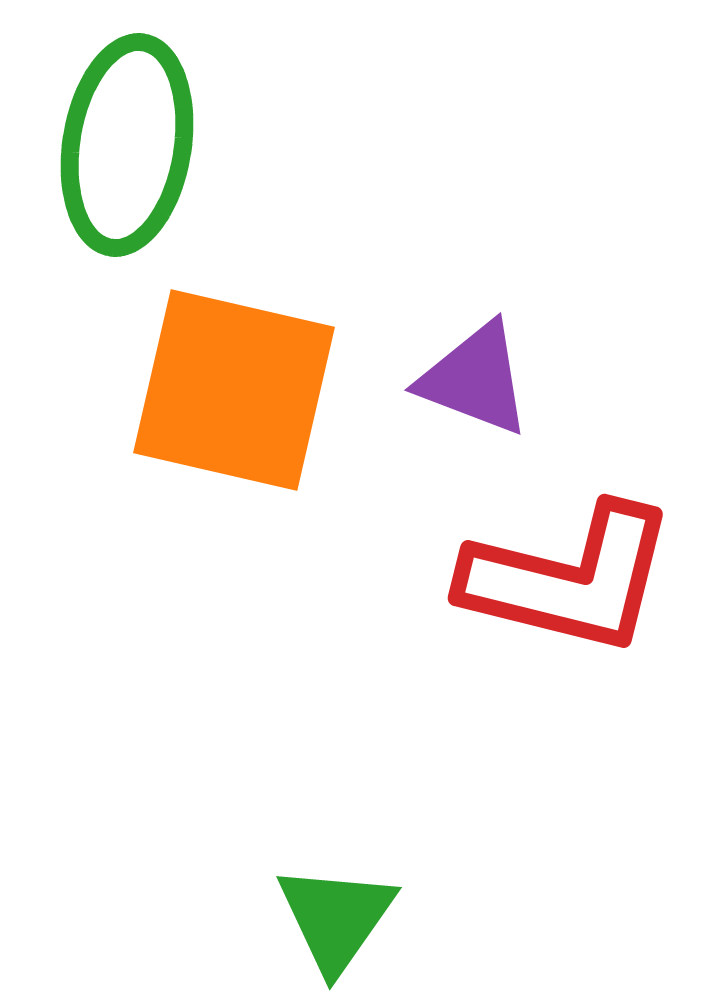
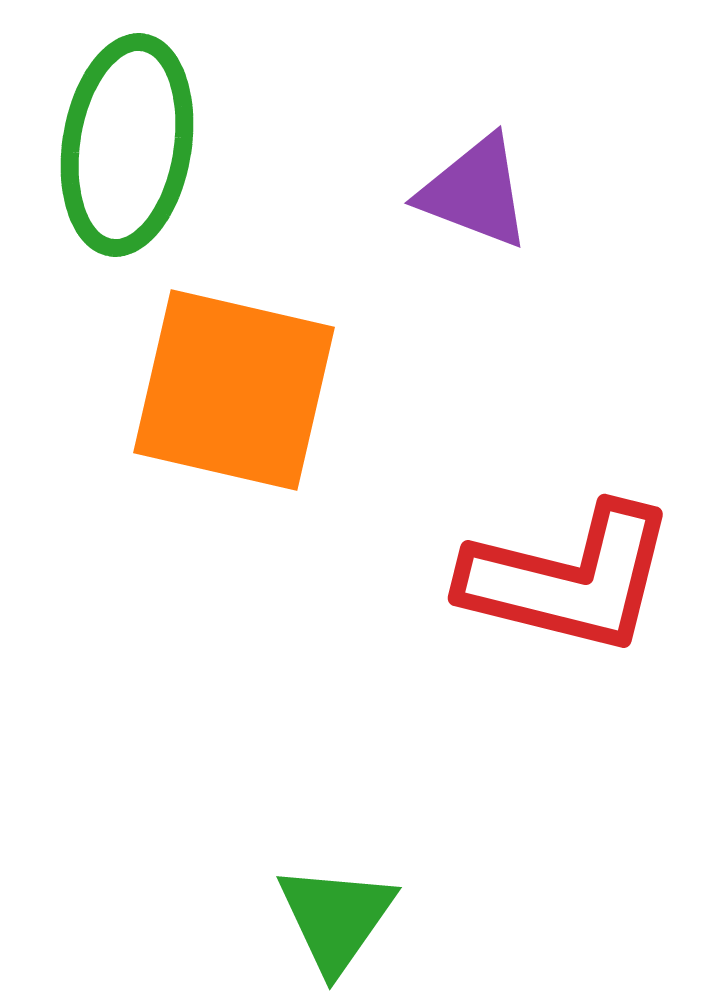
purple triangle: moved 187 px up
